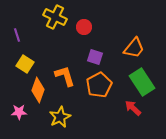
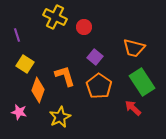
orange trapezoid: rotated 65 degrees clockwise
purple square: rotated 21 degrees clockwise
orange pentagon: moved 1 px down; rotated 10 degrees counterclockwise
pink star: rotated 14 degrees clockwise
